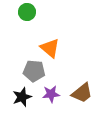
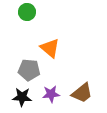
gray pentagon: moved 5 px left, 1 px up
black star: rotated 24 degrees clockwise
